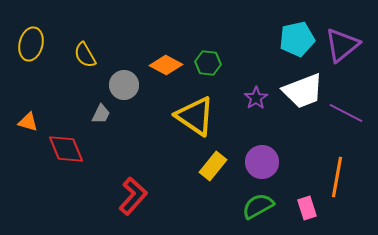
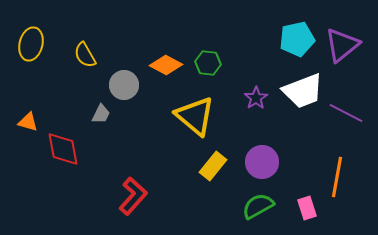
yellow triangle: rotated 6 degrees clockwise
red diamond: moved 3 px left; rotated 12 degrees clockwise
